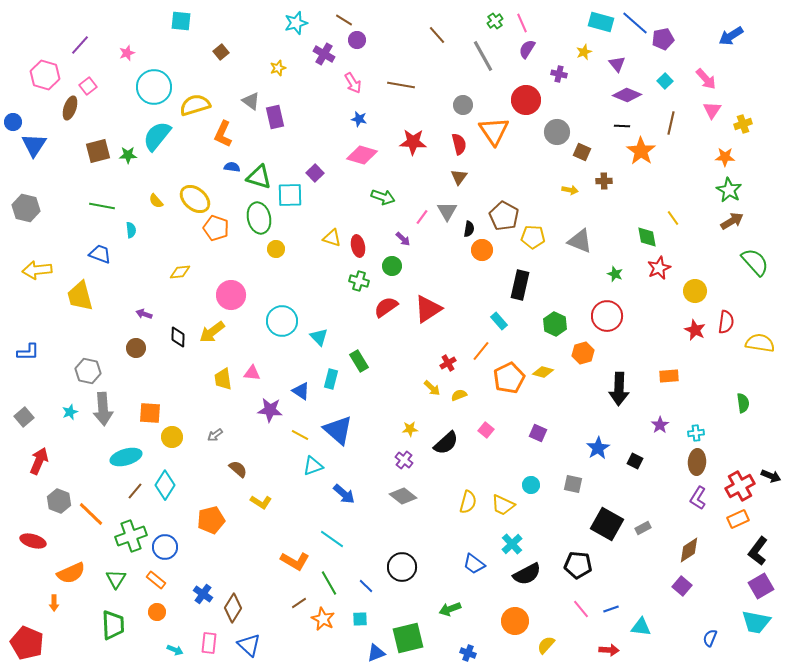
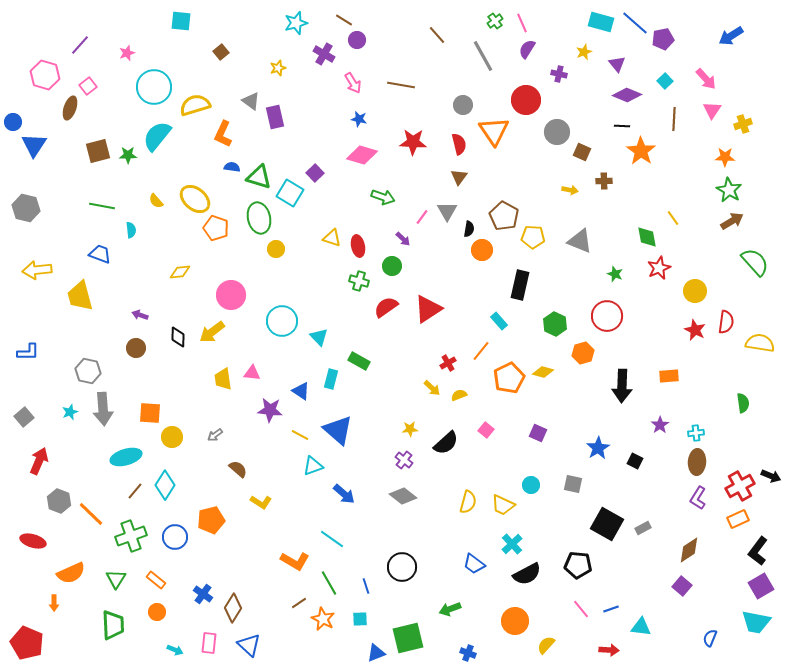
brown line at (671, 123): moved 3 px right, 4 px up; rotated 10 degrees counterclockwise
cyan square at (290, 195): moved 2 px up; rotated 32 degrees clockwise
purple arrow at (144, 314): moved 4 px left, 1 px down
green rectangle at (359, 361): rotated 30 degrees counterclockwise
black arrow at (619, 389): moved 3 px right, 3 px up
blue circle at (165, 547): moved 10 px right, 10 px up
blue line at (366, 586): rotated 28 degrees clockwise
